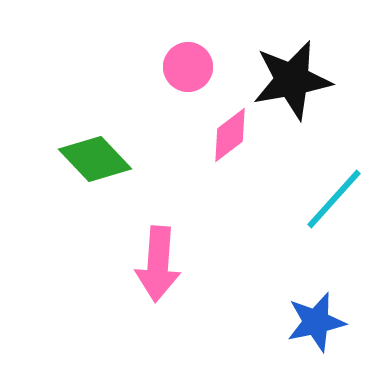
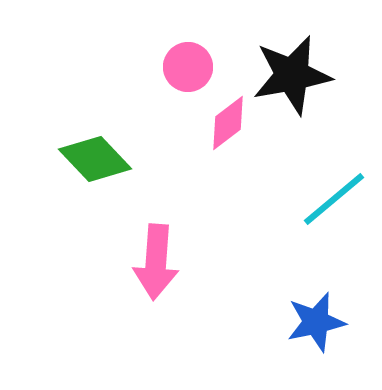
black star: moved 5 px up
pink diamond: moved 2 px left, 12 px up
cyan line: rotated 8 degrees clockwise
pink arrow: moved 2 px left, 2 px up
